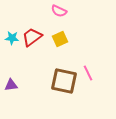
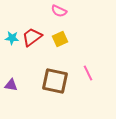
brown square: moved 9 px left
purple triangle: rotated 16 degrees clockwise
